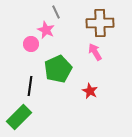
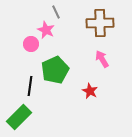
pink arrow: moved 7 px right, 7 px down
green pentagon: moved 3 px left, 1 px down
